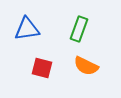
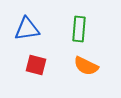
green rectangle: rotated 15 degrees counterclockwise
red square: moved 6 px left, 3 px up
